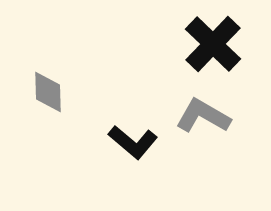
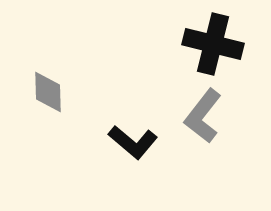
black cross: rotated 30 degrees counterclockwise
gray L-shape: rotated 82 degrees counterclockwise
